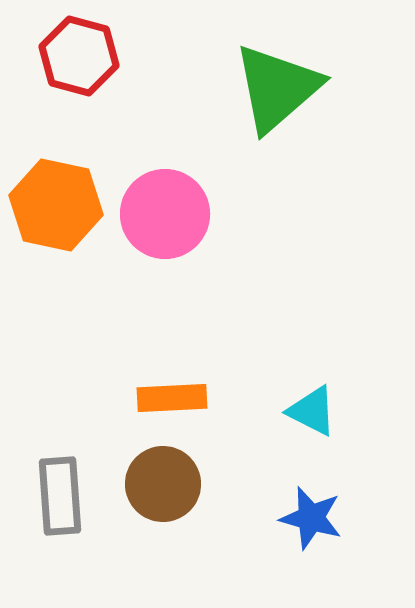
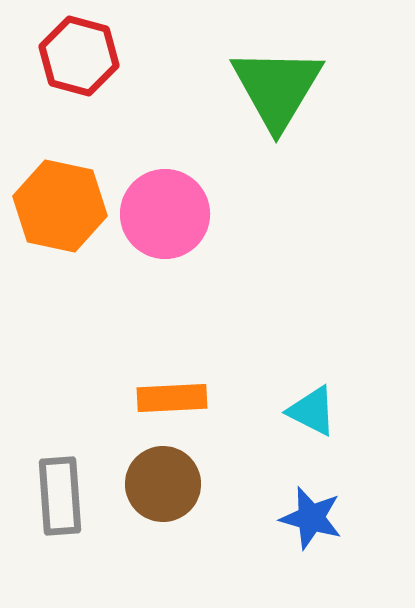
green triangle: rotated 18 degrees counterclockwise
orange hexagon: moved 4 px right, 1 px down
